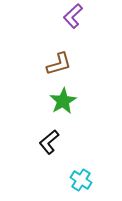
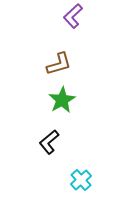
green star: moved 1 px left, 1 px up
cyan cross: rotated 15 degrees clockwise
